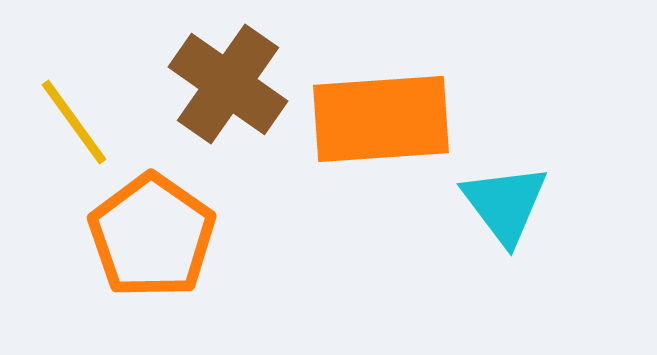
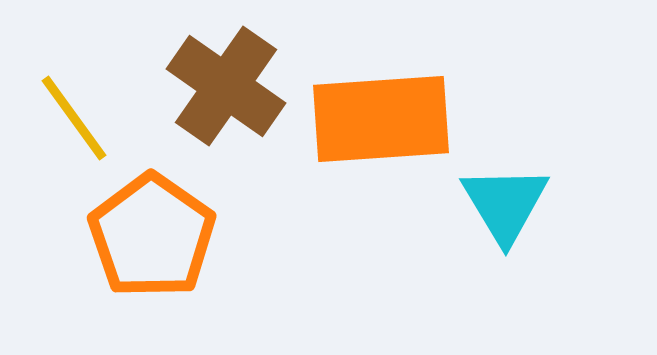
brown cross: moved 2 px left, 2 px down
yellow line: moved 4 px up
cyan triangle: rotated 6 degrees clockwise
